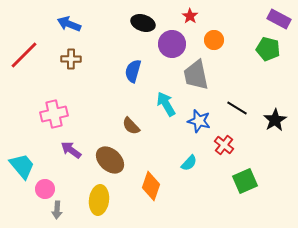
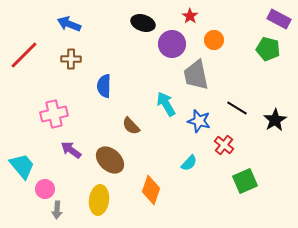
blue semicircle: moved 29 px left, 15 px down; rotated 15 degrees counterclockwise
orange diamond: moved 4 px down
